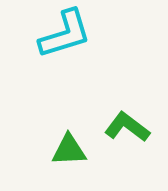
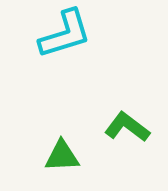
green triangle: moved 7 px left, 6 px down
